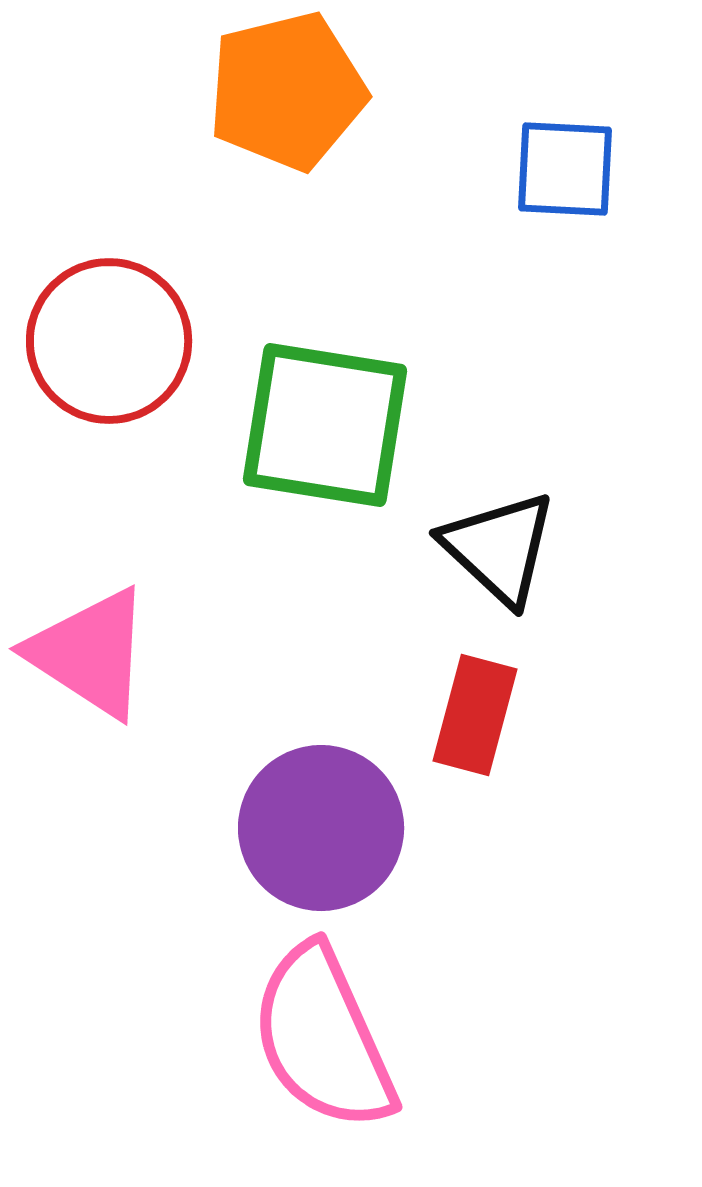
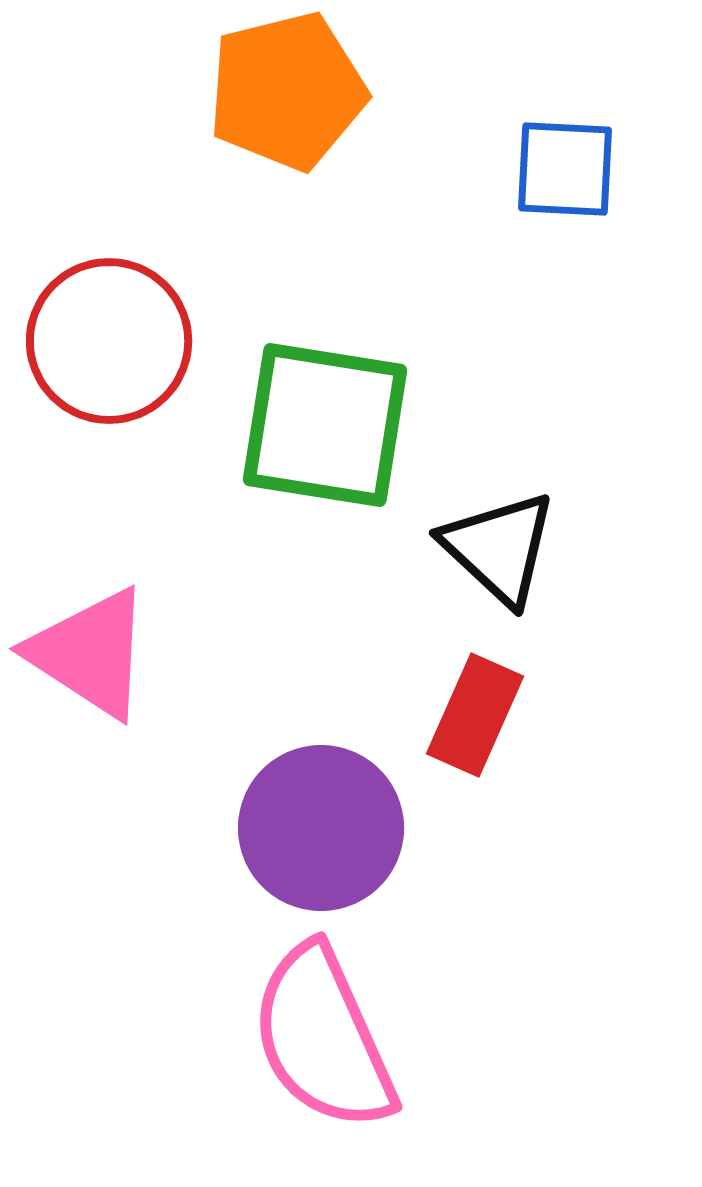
red rectangle: rotated 9 degrees clockwise
